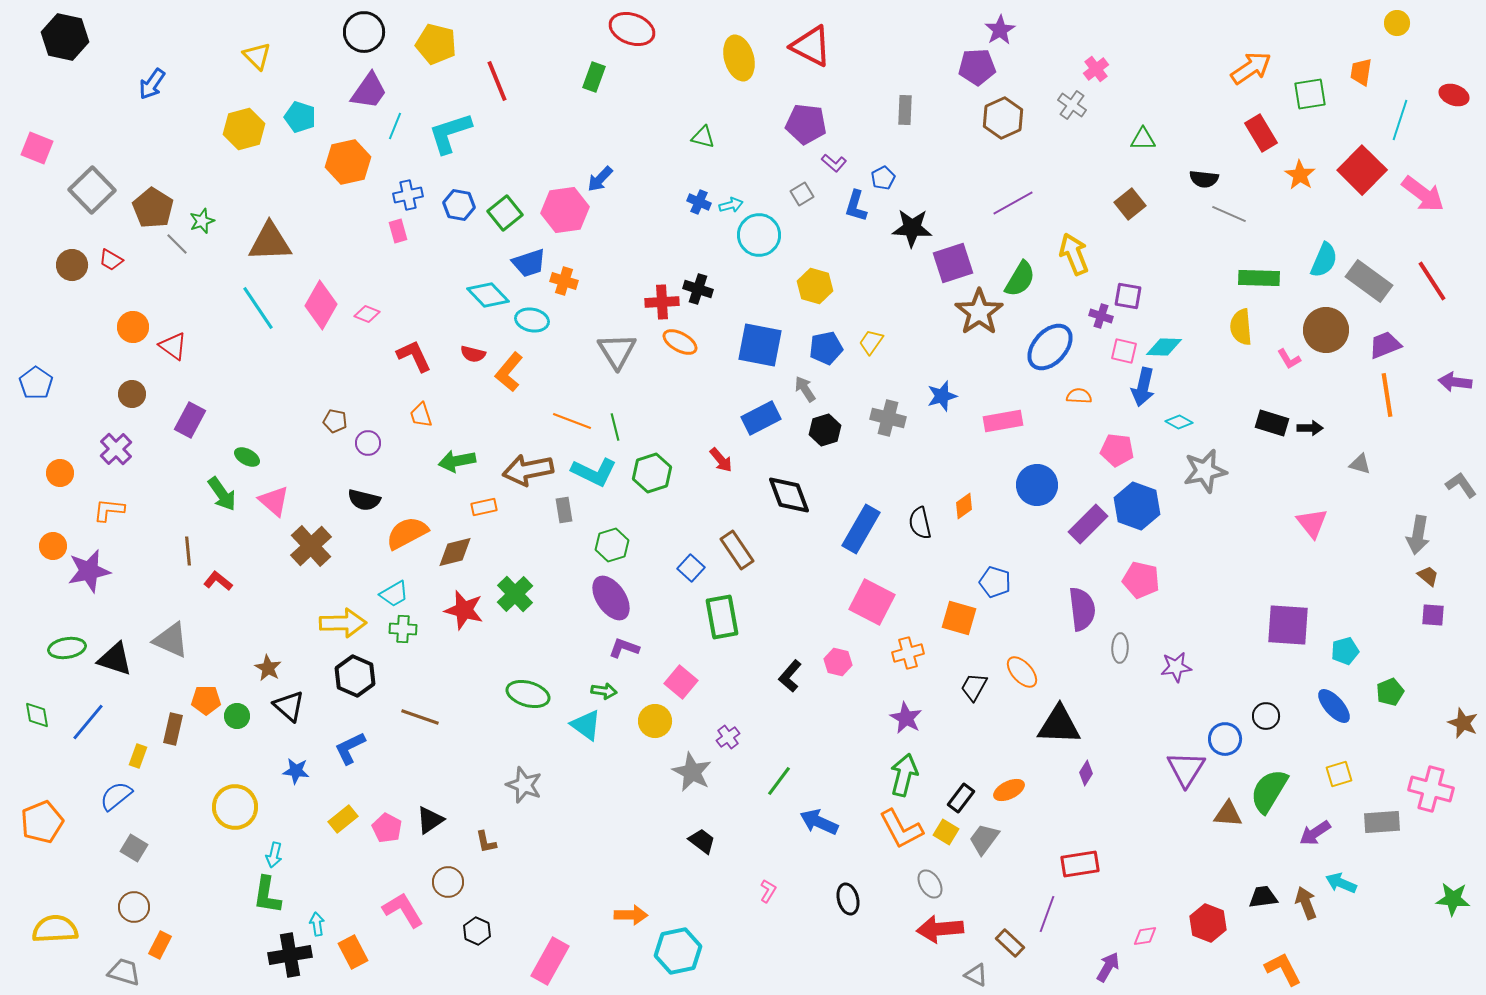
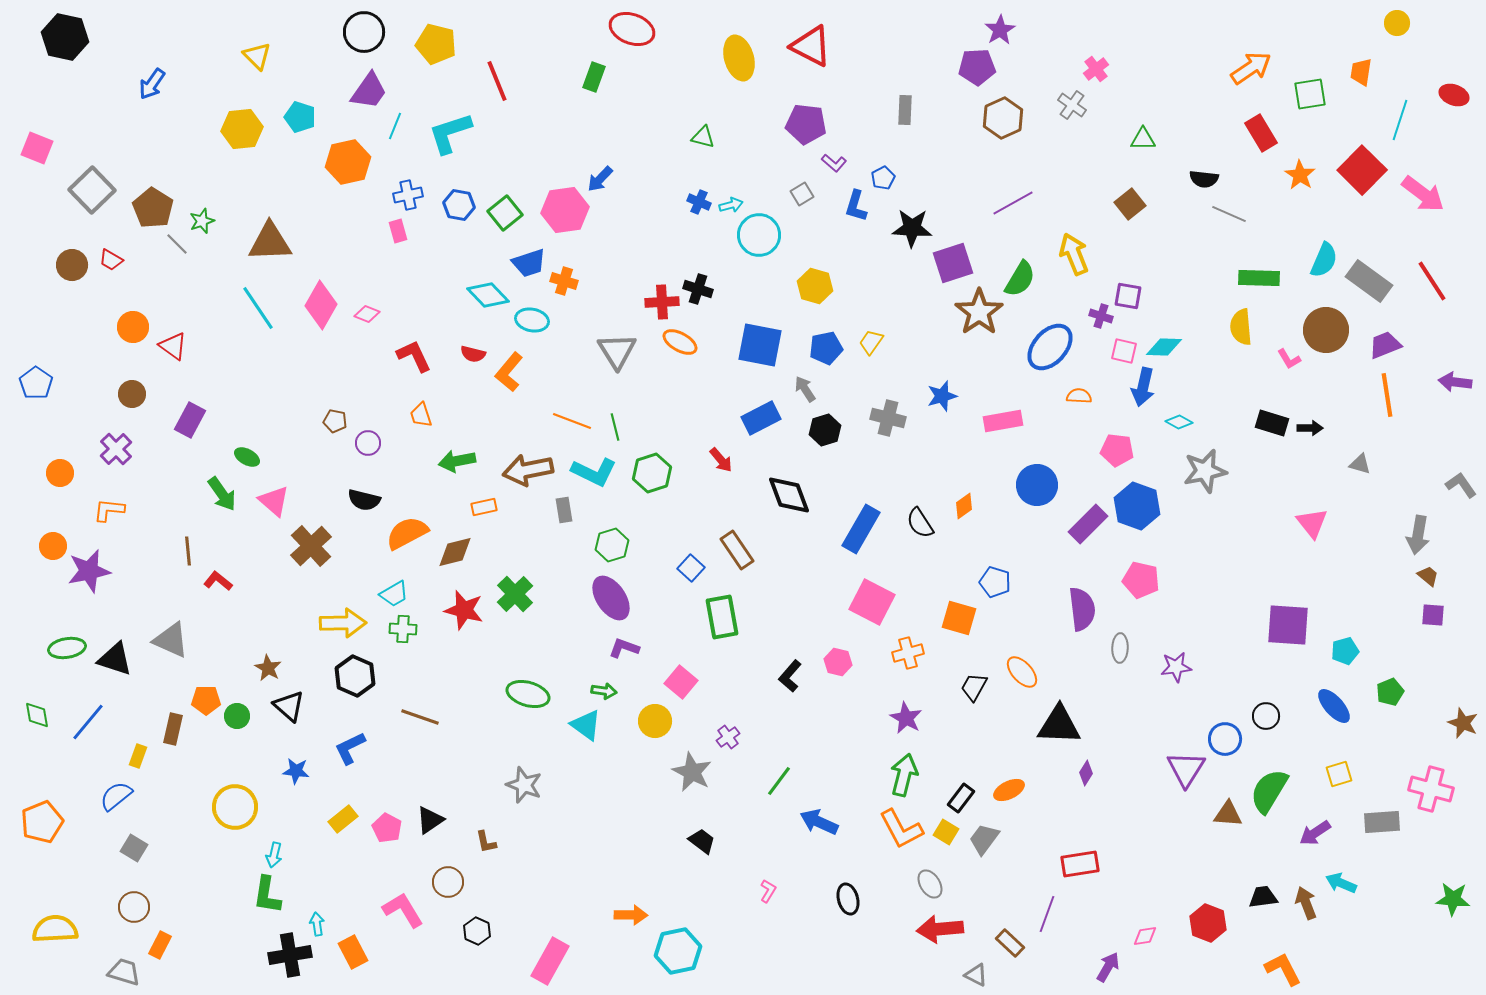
yellow hexagon at (244, 129): moved 2 px left; rotated 9 degrees clockwise
black semicircle at (920, 523): rotated 20 degrees counterclockwise
